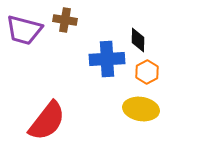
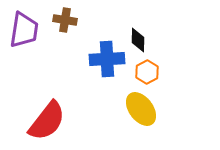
purple trapezoid: rotated 96 degrees counterclockwise
yellow ellipse: rotated 44 degrees clockwise
